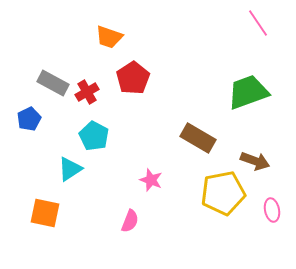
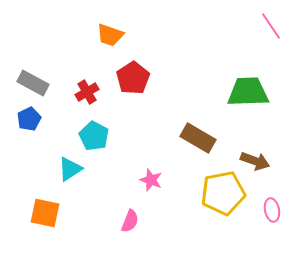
pink line: moved 13 px right, 3 px down
orange trapezoid: moved 1 px right, 2 px up
gray rectangle: moved 20 px left
green trapezoid: rotated 18 degrees clockwise
